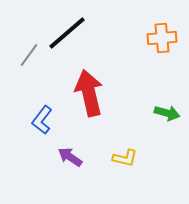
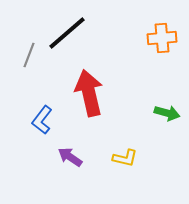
gray line: rotated 15 degrees counterclockwise
